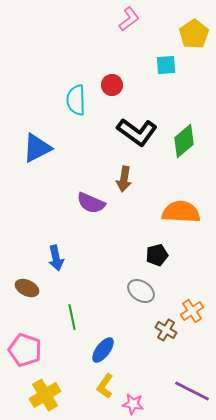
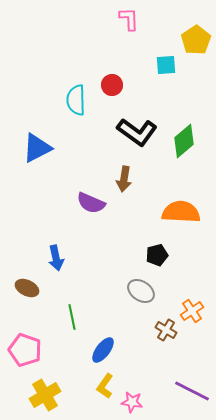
pink L-shape: rotated 55 degrees counterclockwise
yellow pentagon: moved 2 px right, 6 px down
pink star: moved 1 px left, 2 px up
